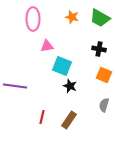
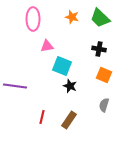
green trapezoid: rotated 15 degrees clockwise
